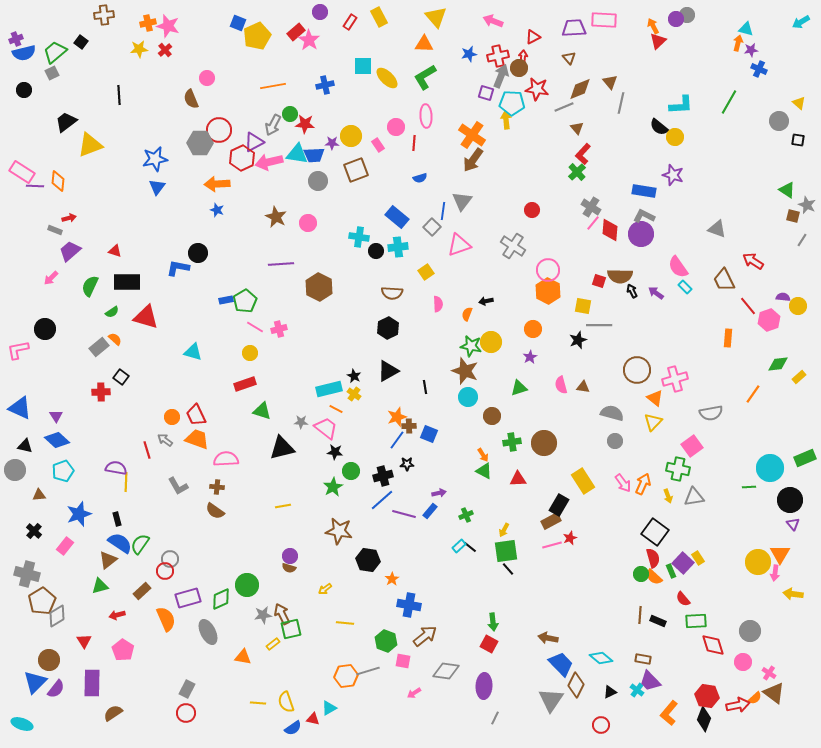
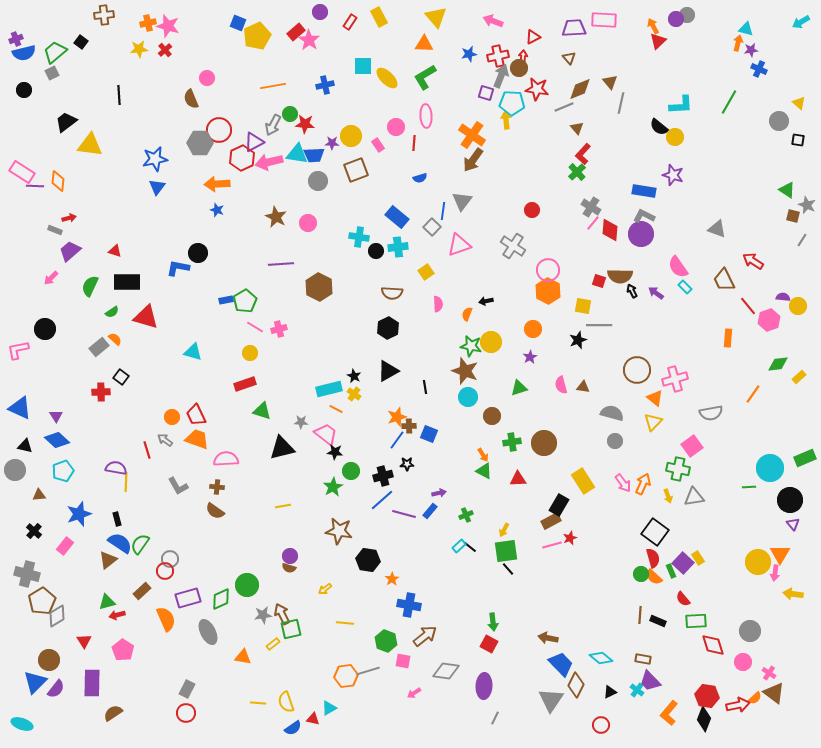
yellow triangle at (90, 145): rotated 28 degrees clockwise
pink trapezoid at (326, 428): moved 6 px down
green triangle at (100, 586): moved 7 px right, 16 px down
